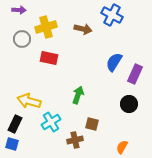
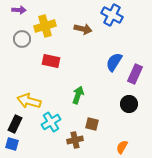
yellow cross: moved 1 px left, 1 px up
red rectangle: moved 2 px right, 3 px down
